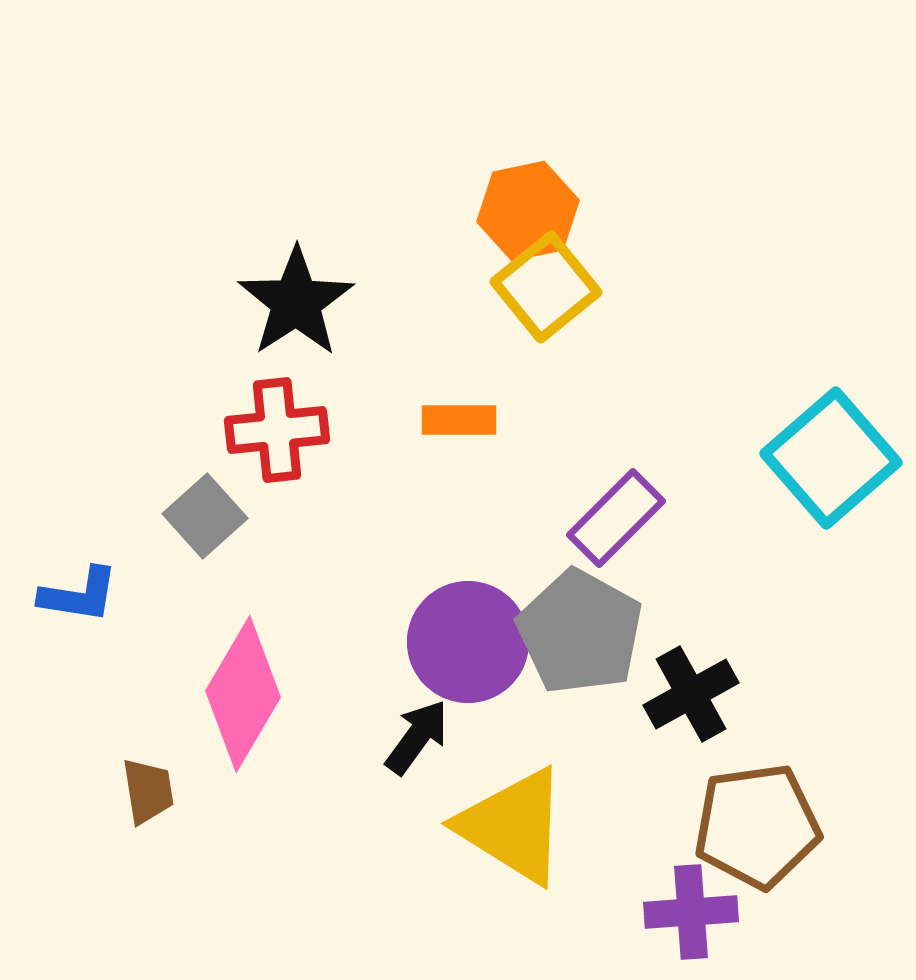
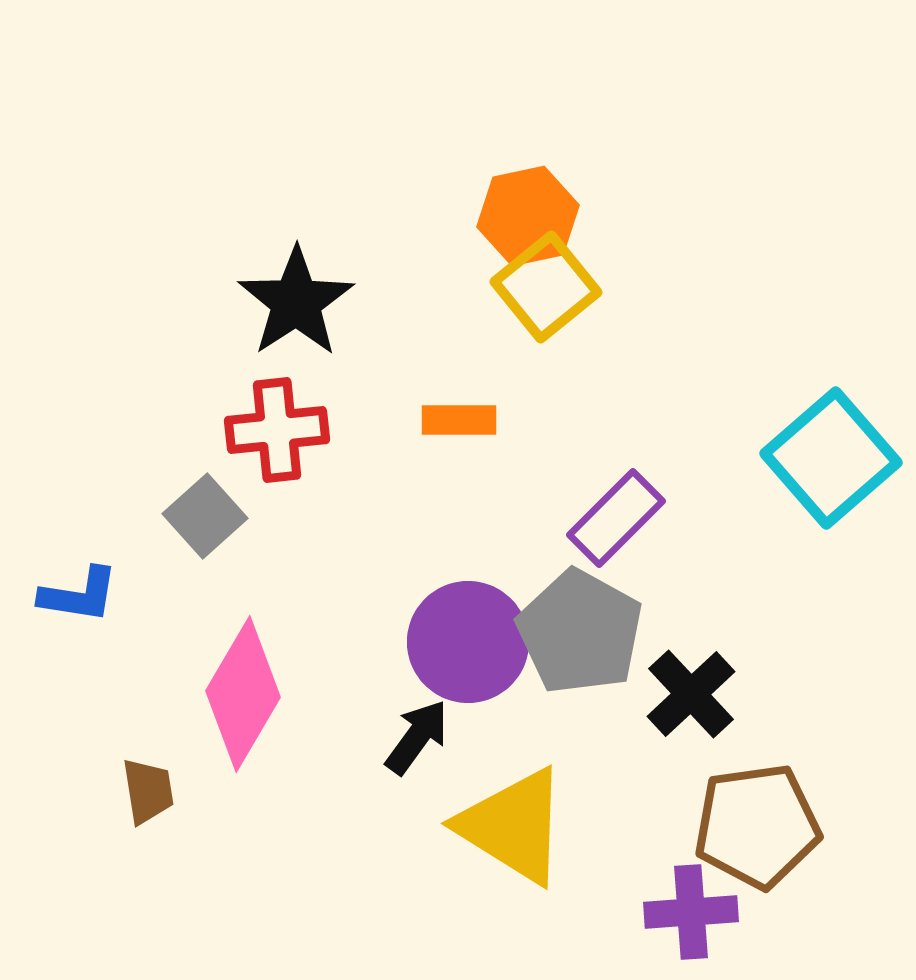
orange hexagon: moved 5 px down
black cross: rotated 14 degrees counterclockwise
